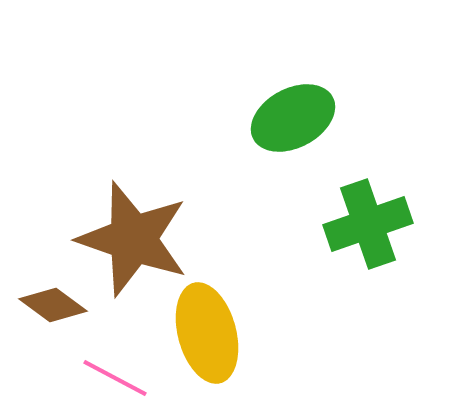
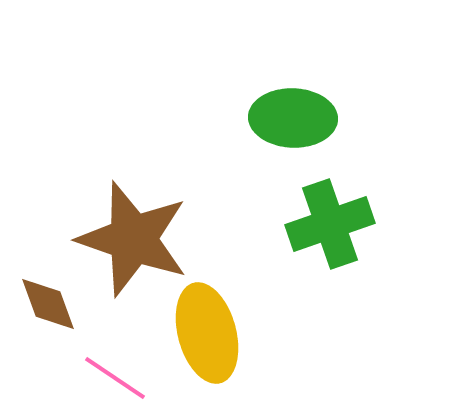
green ellipse: rotated 30 degrees clockwise
green cross: moved 38 px left
brown diamond: moved 5 px left, 1 px up; rotated 34 degrees clockwise
pink line: rotated 6 degrees clockwise
